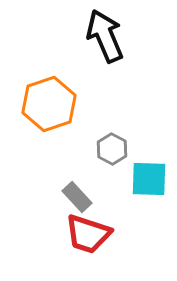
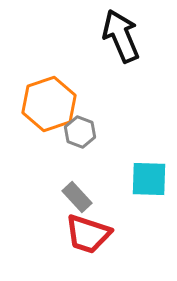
black arrow: moved 16 px right
gray hexagon: moved 32 px left, 17 px up; rotated 8 degrees counterclockwise
